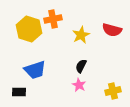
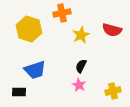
orange cross: moved 9 px right, 6 px up
